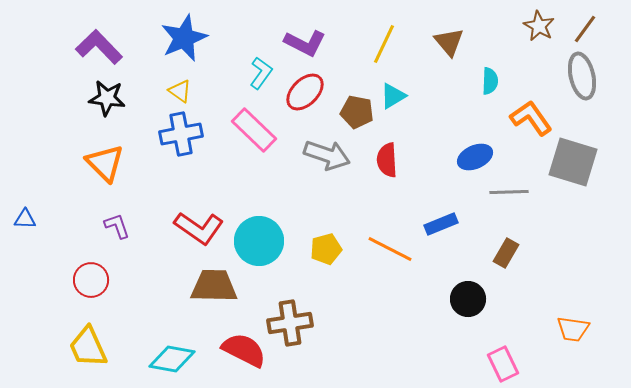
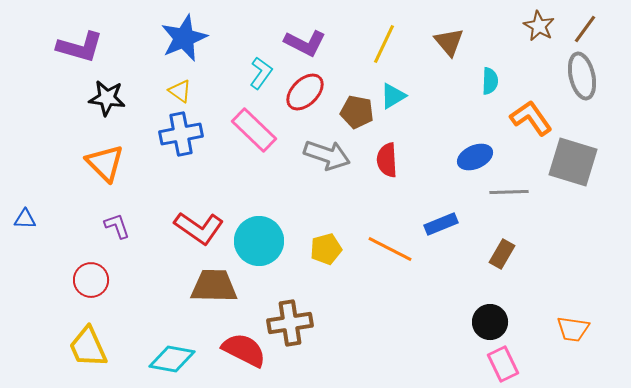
purple L-shape at (99, 47): moved 19 px left; rotated 150 degrees clockwise
brown rectangle at (506, 253): moved 4 px left, 1 px down
black circle at (468, 299): moved 22 px right, 23 px down
